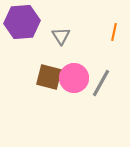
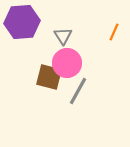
orange line: rotated 12 degrees clockwise
gray triangle: moved 2 px right
pink circle: moved 7 px left, 15 px up
gray line: moved 23 px left, 8 px down
